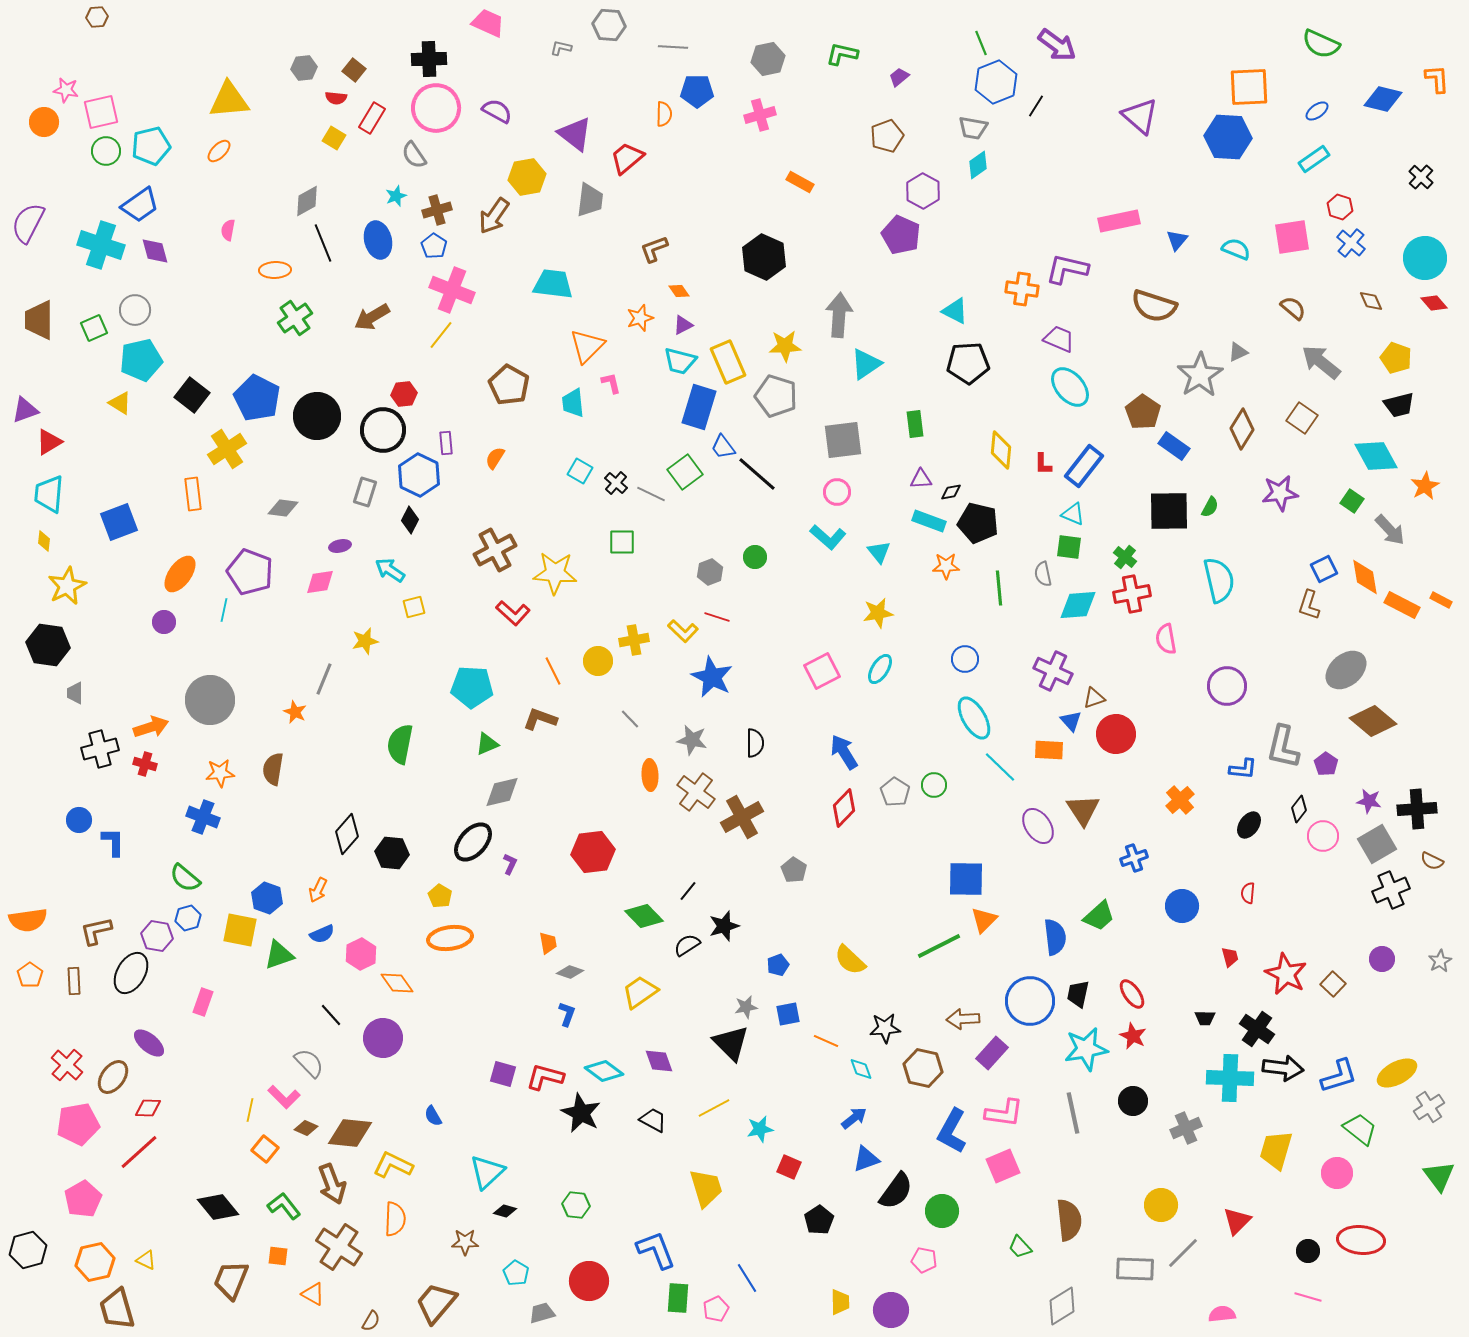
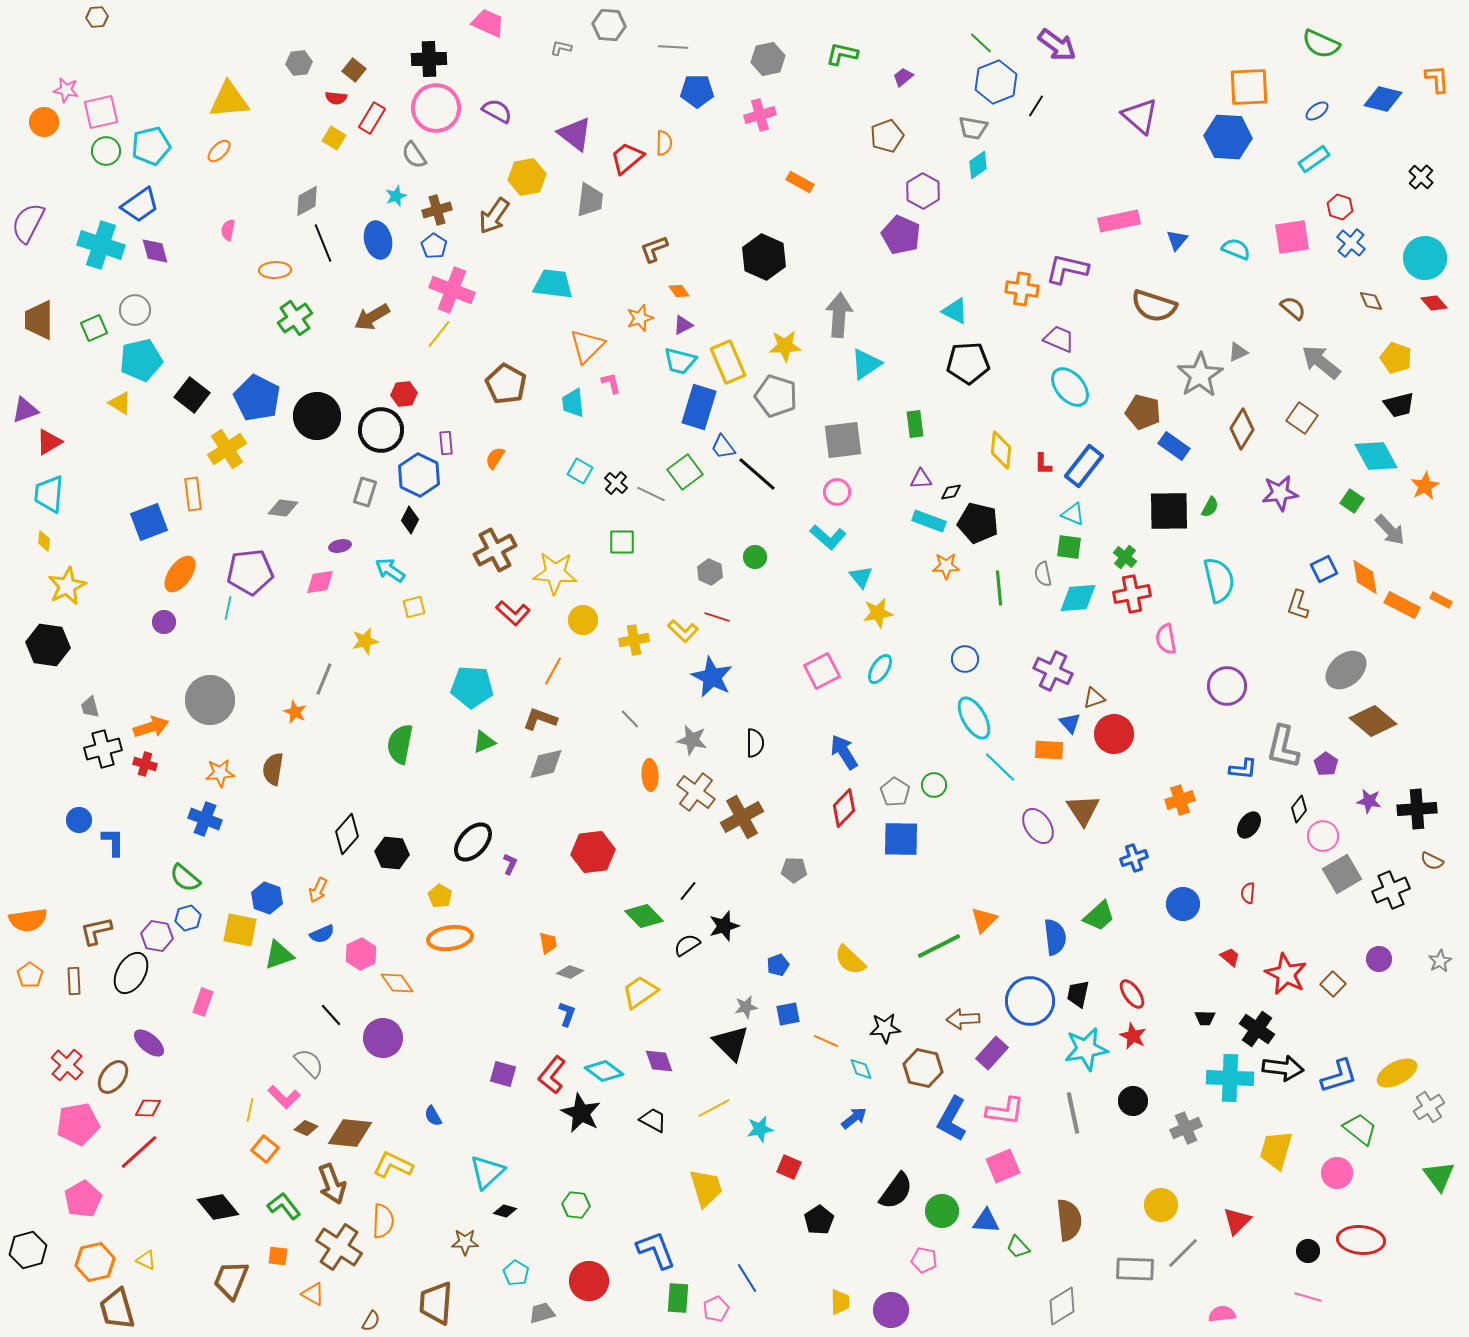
green line at (981, 43): rotated 25 degrees counterclockwise
gray hexagon at (304, 68): moved 5 px left, 5 px up
purple trapezoid at (899, 77): moved 4 px right
orange semicircle at (664, 114): moved 29 px down
yellow line at (441, 335): moved 2 px left, 1 px up
brown pentagon at (509, 385): moved 3 px left, 1 px up
brown pentagon at (1143, 412): rotated 20 degrees counterclockwise
black circle at (383, 430): moved 2 px left
blue square at (119, 522): moved 30 px right
cyan triangle at (879, 552): moved 18 px left, 25 px down
purple pentagon at (250, 572): rotated 27 degrees counterclockwise
gray hexagon at (710, 572): rotated 15 degrees counterclockwise
cyan diamond at (1078, 605): moved 7 px up
brown L-shape at (1309, 605): moved 11 px left
cyan line at (224, 610): moved 4 px right, 2 px up
yellow circle at (598, 661): moved 15 px left, 41 px up
orange line at (553, 671): rotated 56 degrees clockwise
gray trapezoid at (75, 693): moved 15 px right, 14 px down; rotated 15 degrees counterclockwise
blue triangle at (1071, 721): moved 1 px left, 2 px down
red circle at (1116, 734): moved 2 px left
green triangle at (487, 744): moved 3 px left, 2 px up
black cross at (100, 749): moved 3 px right
gray diamond at (502, 792): moved 44 px right, 28 px up
orange cross at (1180, 800): rotated 24 degrees clockwise
blue cross at (203, 817): moved 2 px right, 2 px down
gray square at (1377, 844): moved 35 px left, 30 px down
gray pentagon at (794, 870): rotated 30 degrees counterclockwise
blue square at (966, 879): moved 65 px left, 40 px up
blue circle at (1182, 906): moved 1 px right, 2 px up
red trapezoid at (1230, 957): rotated 35 degrees counterclockwise
purple circle at (1382, 959): moved 3 px left
red L-shape at (545, 1077): moved 7 px right, 2 px up; rotated 66 degrees counterclockwise
pink L-shape at (1004, 1113): moved 1 px right, 2 px up
blue L-shape at (952, 1131): moved 12 px up
blue triangle at (866, 1159): moved 120 px right, 62 px down; rotated 24 degrees clockwise
orange semicircle at (395, 1219): moved 12 px left, 2 px down
green trapezoid at (1020, 1247): moved 2 px left
brown trapezoid at (436, 1303): rotated 36 degrees counterclockwise
